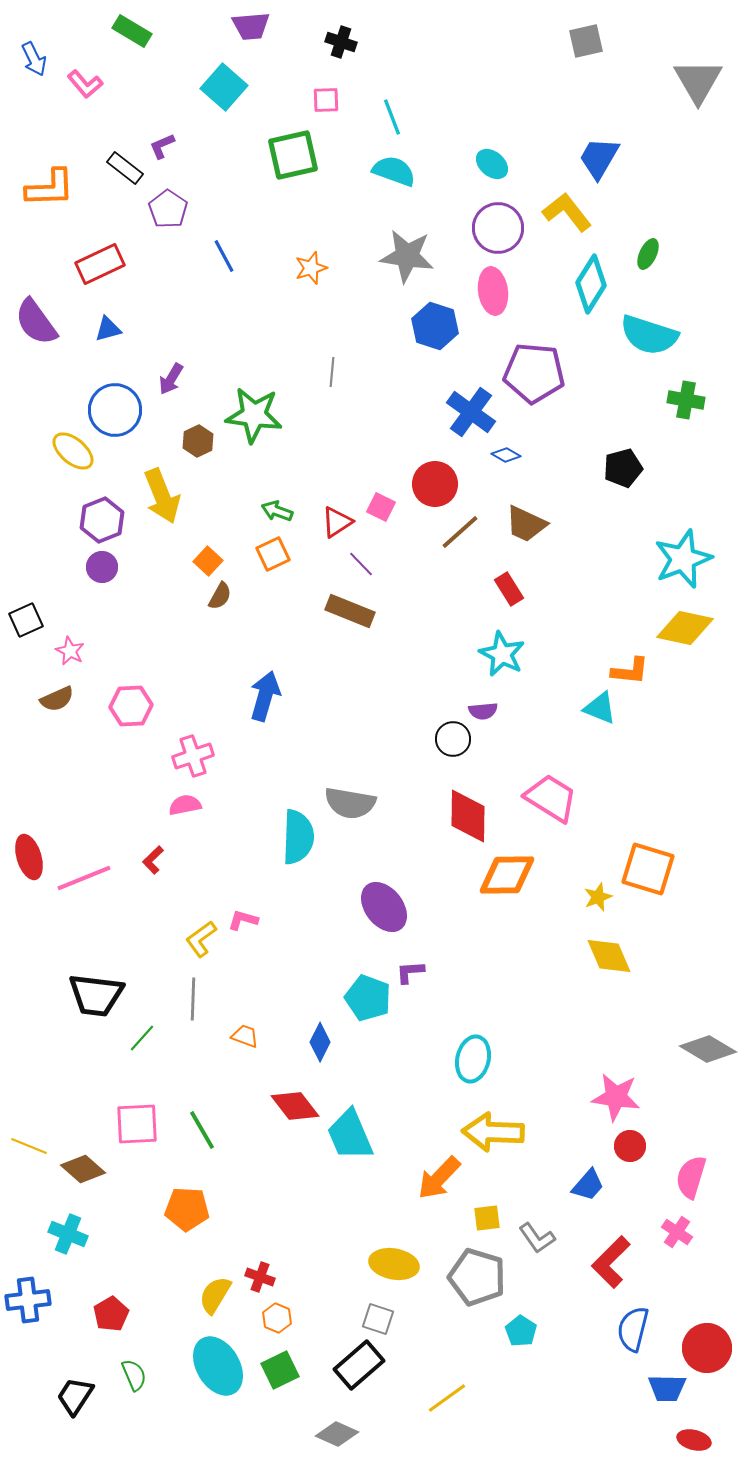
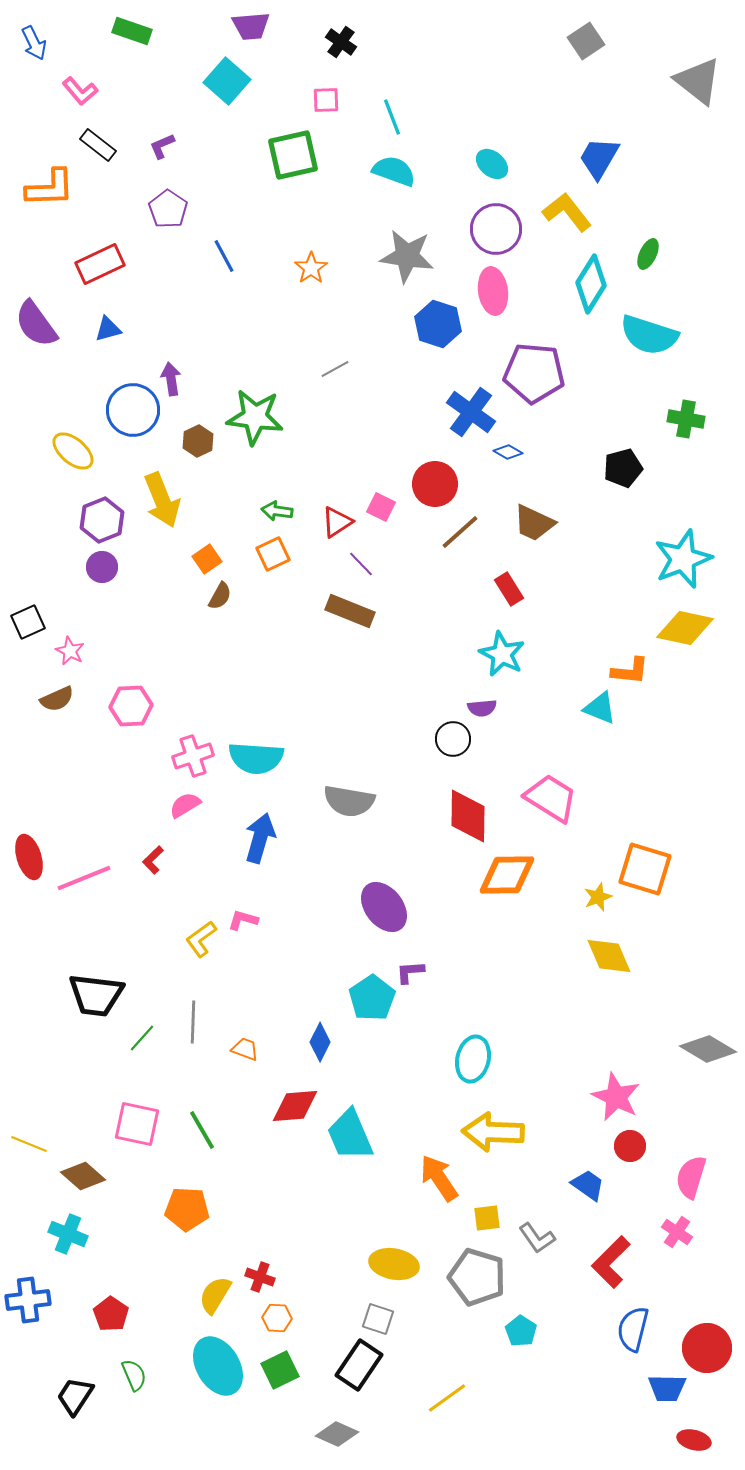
green rectangle at (132, 31): rotated 12 degrees counterclockwise
gray square at (586, 41): rotated 21 degrees counterclockwise
black cross at (341, 42): rotated 16 degrees clockwise
blue arrow at (34, 59): moved 16 px up
gray triangle at (698, 81): rotated 22 degrees counterclockwise
pink L-shape at (85, 84): moved 5 px left, 7 px down
cyan square at (224, 87): moved 3 px right, 6 px up
black rectangle at (125, 168): moved 27 px left, 23 px up
purple circle at (498, 228): moved 2 px left, 1 px down
orange star at (311, 268): rotated 16 degrees counterclockwise
purple semicircle at (36, 322): moved 2 px down
blue hexagon at (435, 326): moved 3 px right, 2 px up
gray line at (332, 372): moved 3 px right, 3 px up; rotated 56 degrees clockwise
purple arrow at (171, 379): rotated 140 degrees clockwise
green cross at (686, 400): moved 19 px down
blue circle at (115, 410): moved 18 px right
green star at (254, 415): moved 1 px right, 2 px down
blue diamond at (506, 455): moved 2 px right, 3 px up
yellow arrow at (162, 496): moved 4 px down
green arrow at (277, 511): rotated 12 degrees counterclockwise
brown trapezoid at (526, 524): moved 8 px right, 1 px up
orange square at (208, 561): moved 1 px left, 2 px up; rotated 12 degrees clockwise
black square at (26, 620): moved 2 px right, 2 px down
blue arrow at (265, 696): moved 5 px left, 142 px down
purple semicircle at (483, 711): moved 1 px left, 3 px up
gray semicircle at (350, 803): moved 1 px left, 2 px up
pink semicircle at (185, 805): rotated 20 degrees counterclockwise
cyan semicircle at (298, 837): moved 42 px left, 79 px up; rotated 92 degrees clockwise
orange square at (648, 869): moved 3 px left
cyan pentagon at (368, 998): moved 4 px right; rotated 18 degrees clockwise
gray line at (193, 999): moved 23 px down
orange trapezoid at (245, 1036): moved 13 px down
pink star at (616, 1097): rotated 18 degrees clockwise
red diamond at (295, 1106): rotated 57 degrees counterclockwise
pink square at (137, 1124): rotated 15 degrees clockwise
yellow line at (29, 1146): moved 2 px up
brown diamond at (83, 1169): moved 7 px down
orange arrow at (439, 1178): rotated 102 degrees clockwise
blue trapezoid at (588, 1185): rotated 96 degrees counterclockwise
red pentagon at (111, 1314): rotated 8 degrees counterclockwise
orange hexagon at (277, 1318): rotated 20 degrees counterclockwise
black rectangle at (359, 1365): rotated 15 degrees counterclockwise
